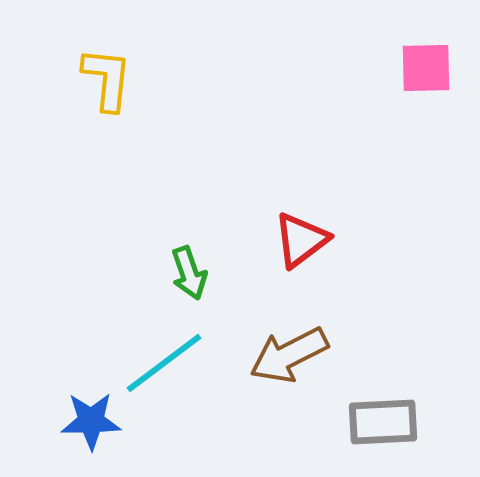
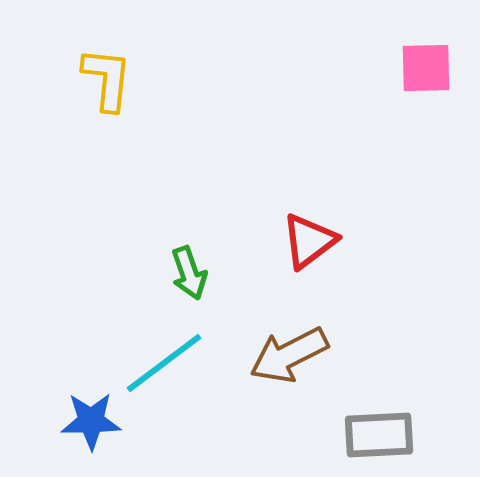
red triangle: moved 8 px right, 1 px down
gray rectangle: moved 4 px left, 13 px down
